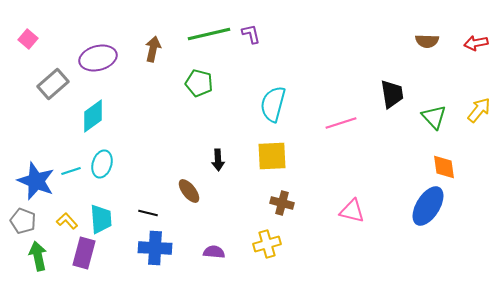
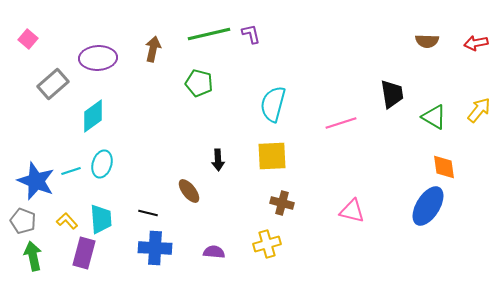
purple ellipse: rotated 12 degrees clockwise
green triangle: rotated 16 degrees counterclockwise
green arrow: moved 5 px left
